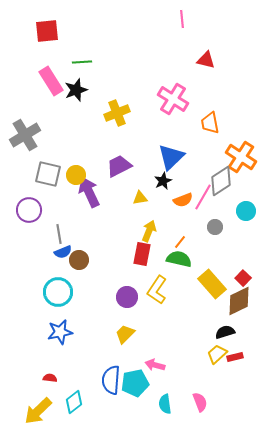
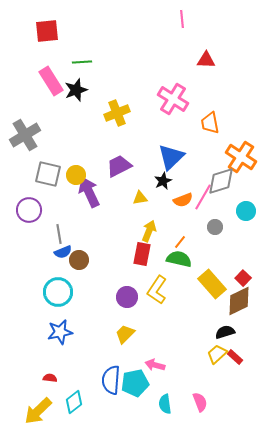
red triangle at (206, 60): rotated 12 degrees counterclockwise
gray diamond at (221, 181): rotated 16 degrees clockwise
red rectangle at (235, 357): rotated 56 degrees clockwise
